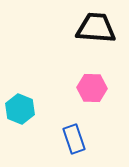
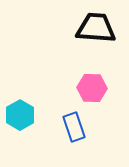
cyan hexagon: moved 6 px down; rotated 8 degrees clockwise
blue rectangle: moved 12 px up
